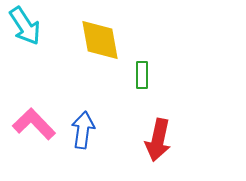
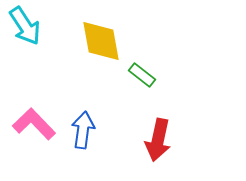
yellow diamond: moved 1 px right, 1 px down
green rectangle: rotated 52 degrees counterclockwise
